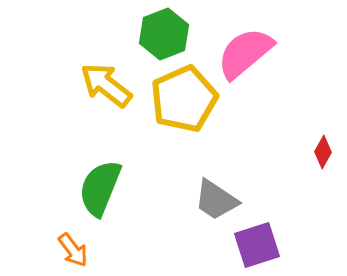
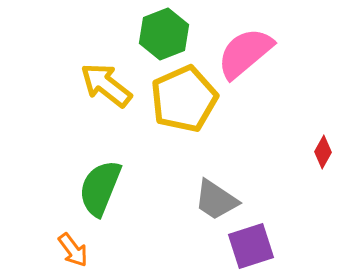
purple square: moved 6 px left, 1 px down
